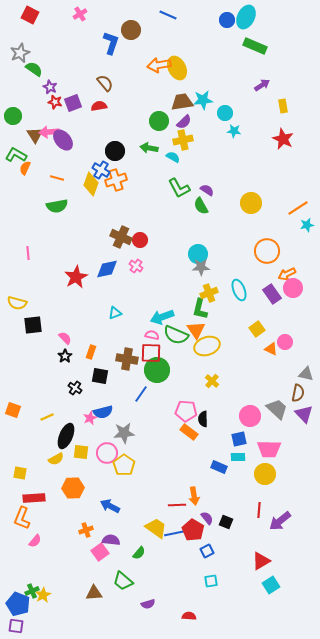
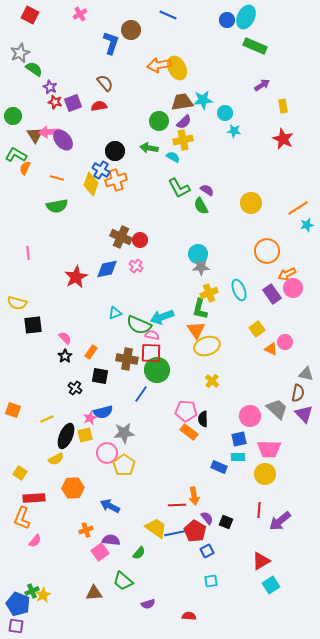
green semicircle at (176, 335): moved 37 px left, 10 px up
orange rectangle at (91, 352): rotated 16 degrees clockwise
yellow line at (47, 417): moved 2 px down
yellow square at (81, 452): moved 4 px right, 17 px up; rotated 21 degrees counterclockwise
yellow square at (20, 473): rotated 24 degrees clockwise
red pentagon at (193, 530): moved 2 px right, 1 px down
